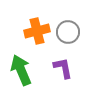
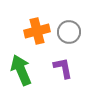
gray circle: moved 1 px right
